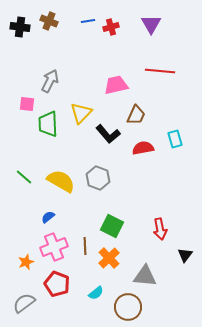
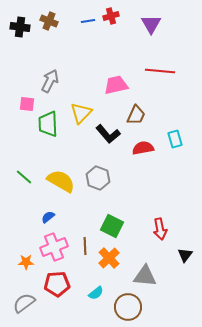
red cross: moved 11 px up
orange star: rotated 21 degrees clockwise
red pentagon: rotated 25 degrees counterclockwise
